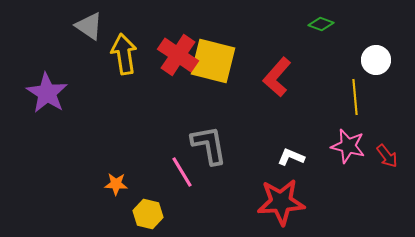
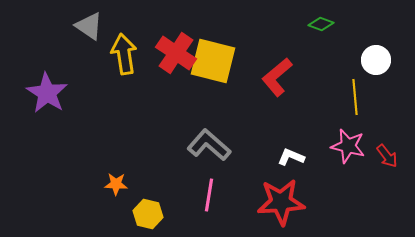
red cross: moved 2 px left, 2 px up
red L-shape: rotated 9 degrees clockwise
gray L-shape: rotated 39 degrees counterclockwise
pink line: moved 27 px right, 23 px down; rotated 40 degrees clockwise
